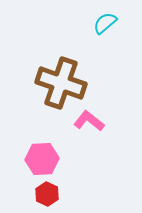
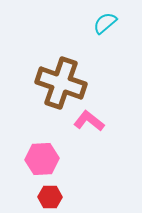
red hexagon: moved 3 px right, 3 px down; rotated 25 degrees counterclockwise
